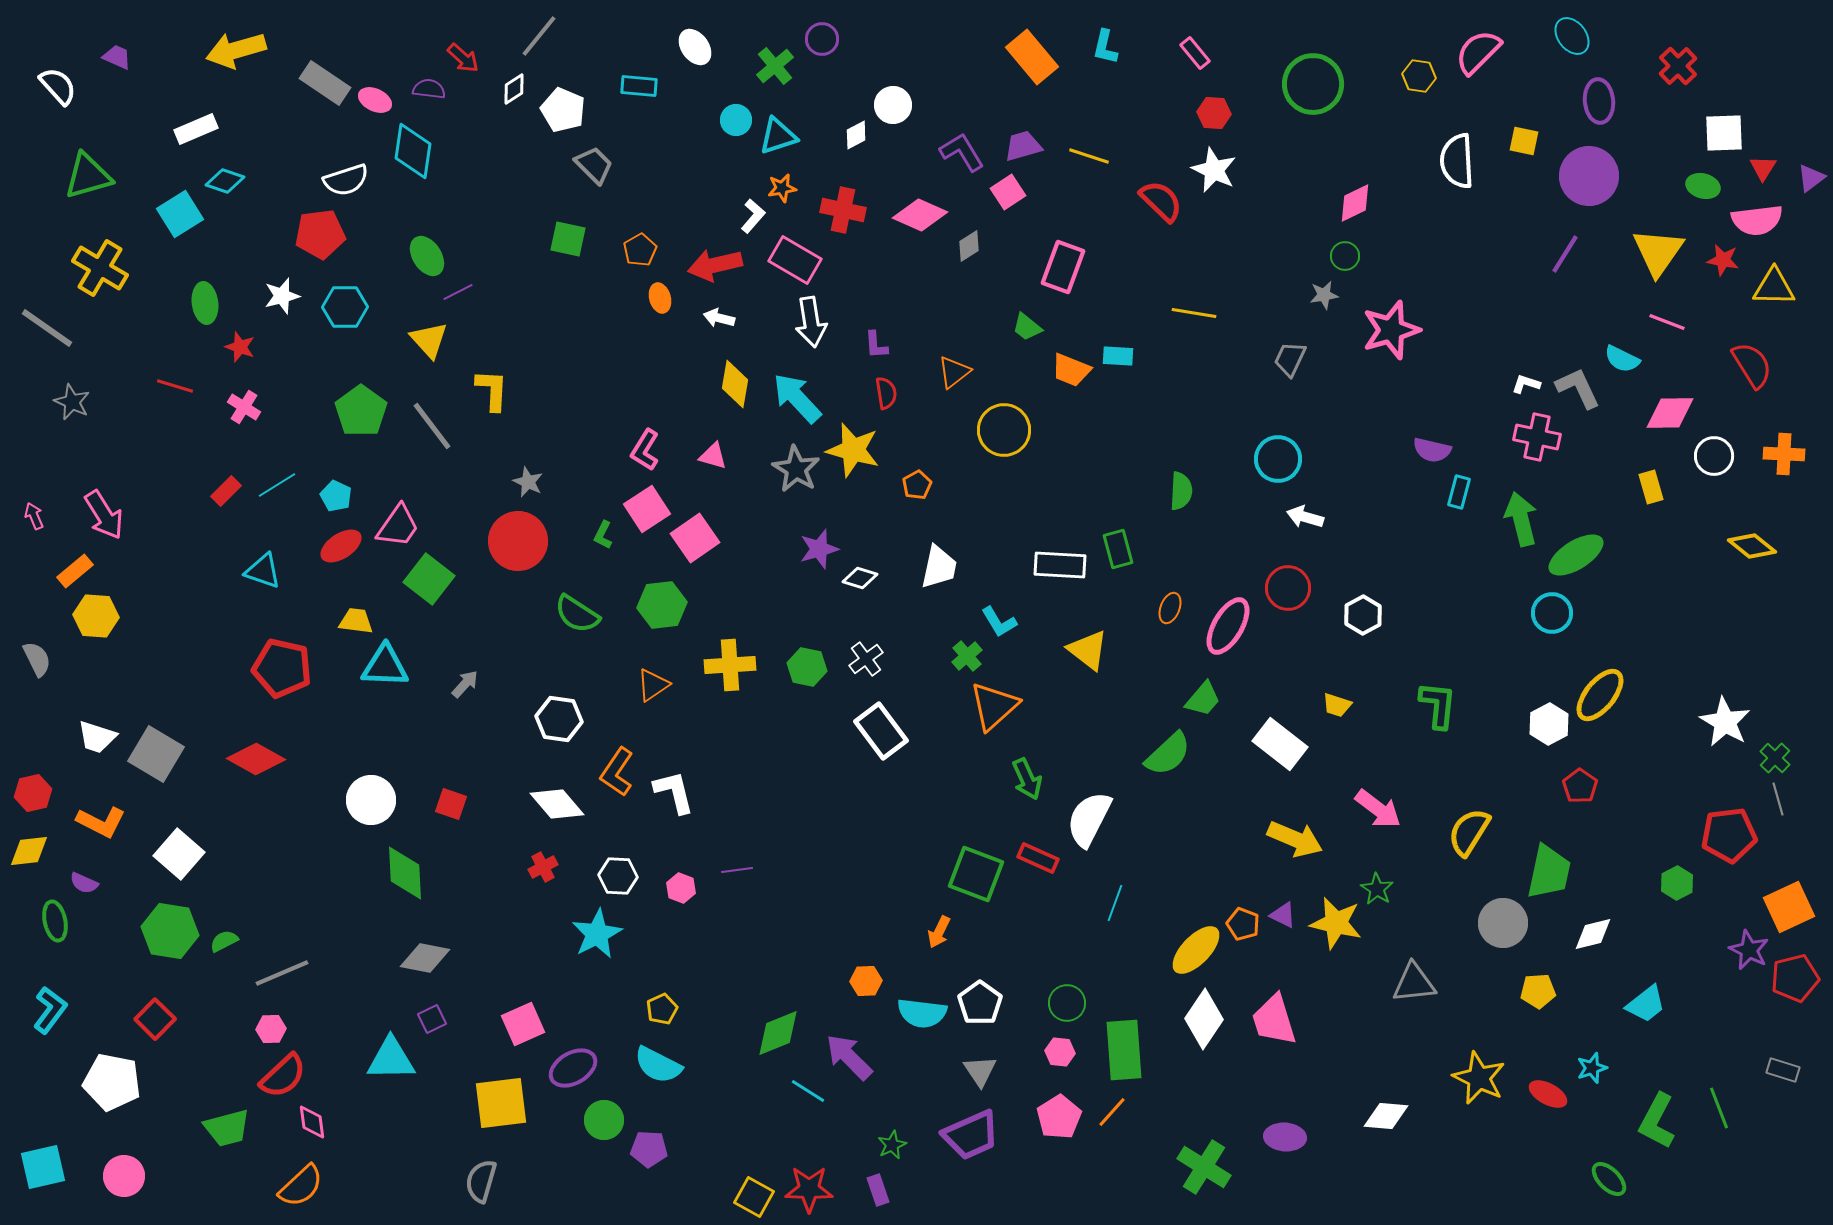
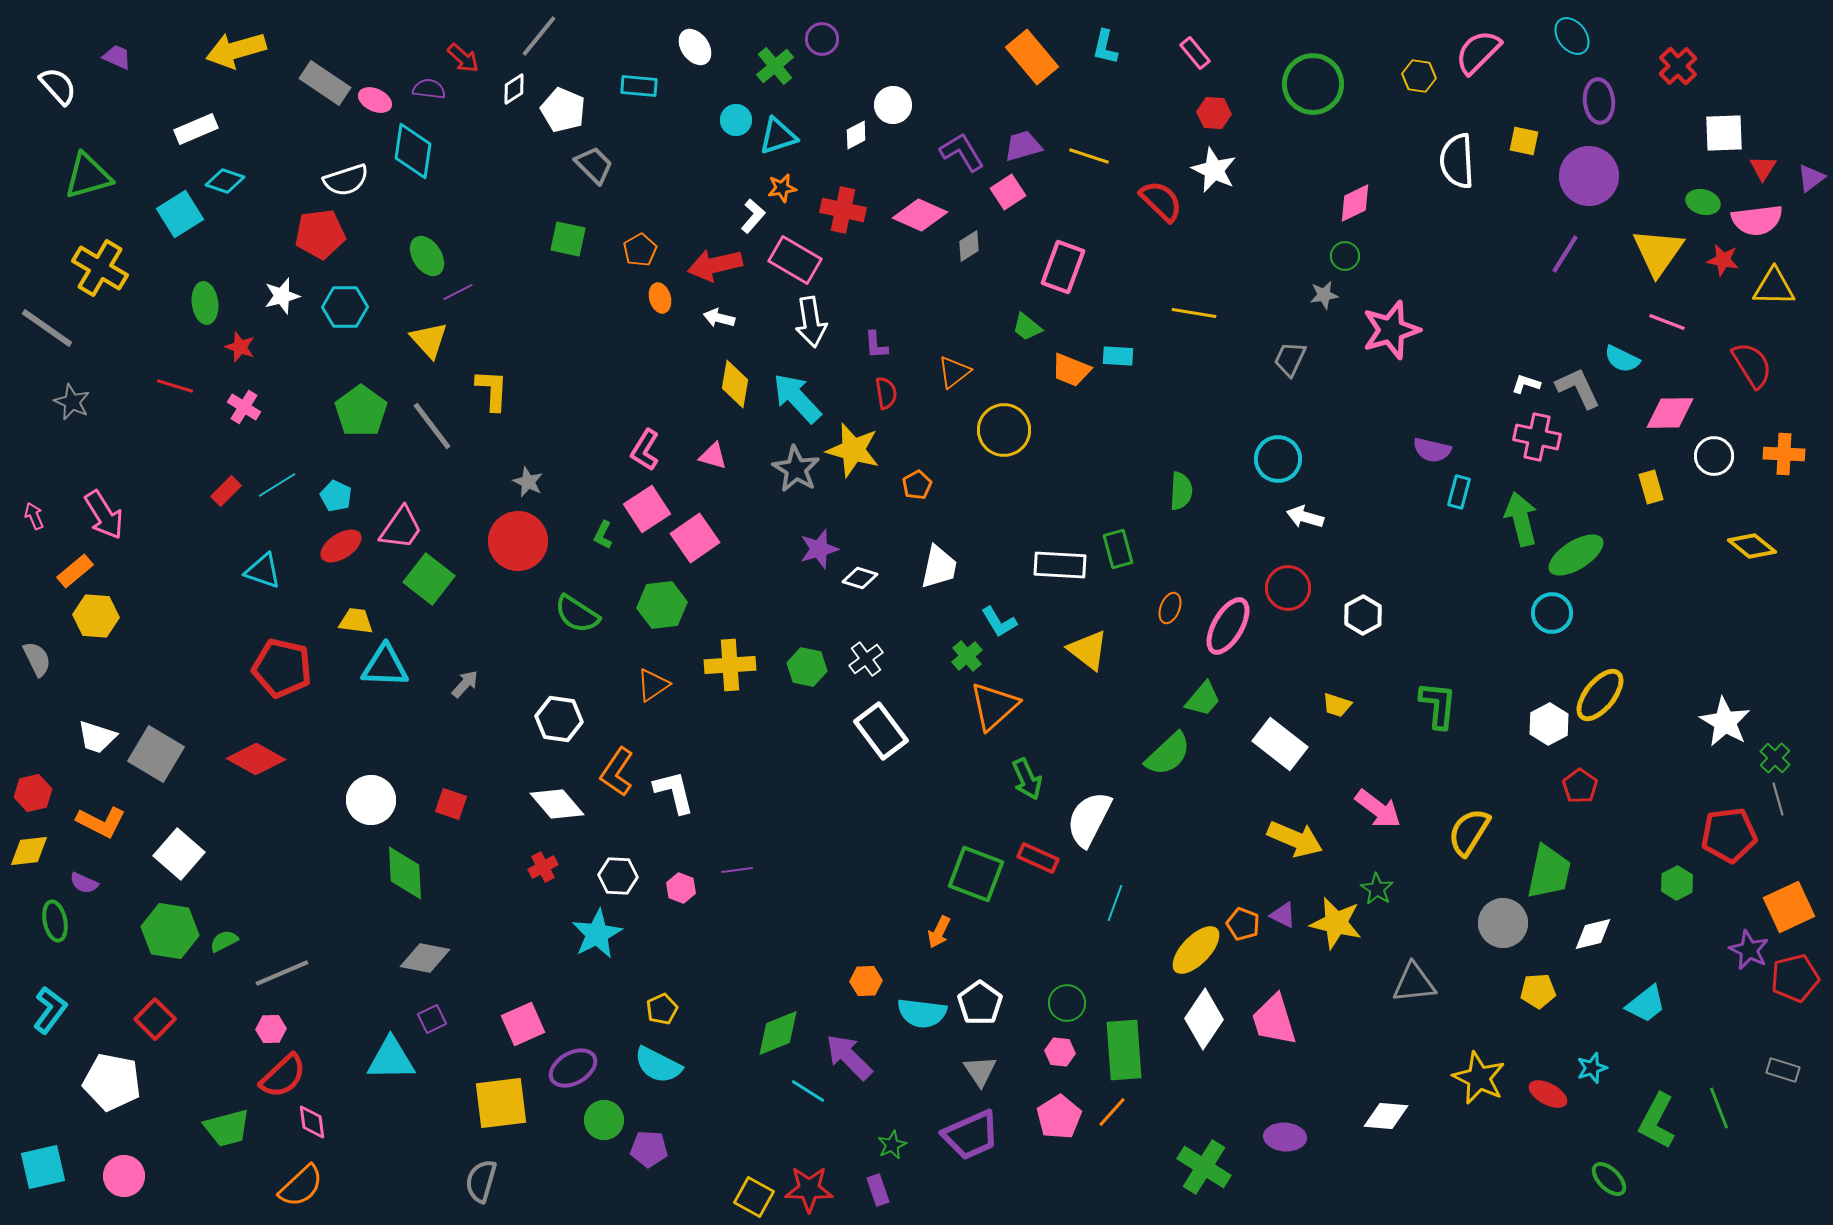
green ellipse at (1703, 186): moved 16 px down
pink trapezoid at (398, 526): moved 3 px right, 2 px down
